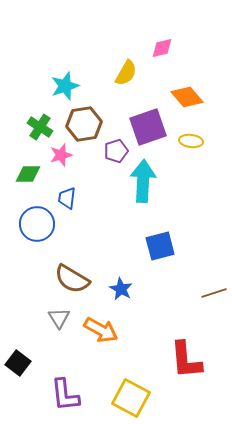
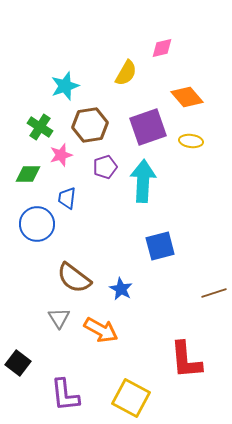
brown hexagon: moved 6 px right, 1 px down
purple pentagon: moved 11 px left, 16 px down
brown semicircle: moved 2 px right, 1 px up; rotated 6 degrees clockwise
